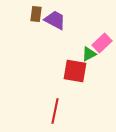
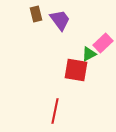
brown rectangle: rotated 21 degrees counterclockwise
purple trapezoid: moved 5 px right; rotated 25 degrees clockwise
pink rectangle: moved 1 px right
red square: moved 1 px right, 1 px up
